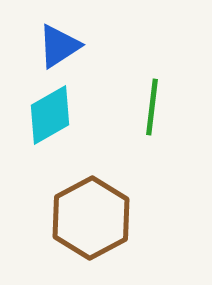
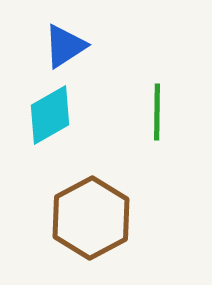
blue triangle: moved 6 px right
green line: moved 5 px right, 5 px down; rotated 6 degrees counterclockwise
